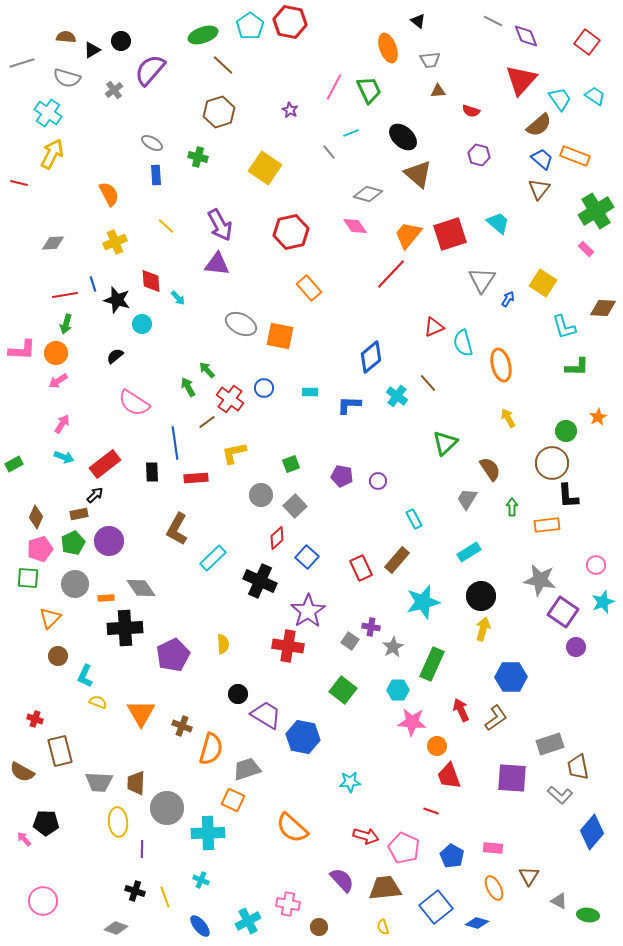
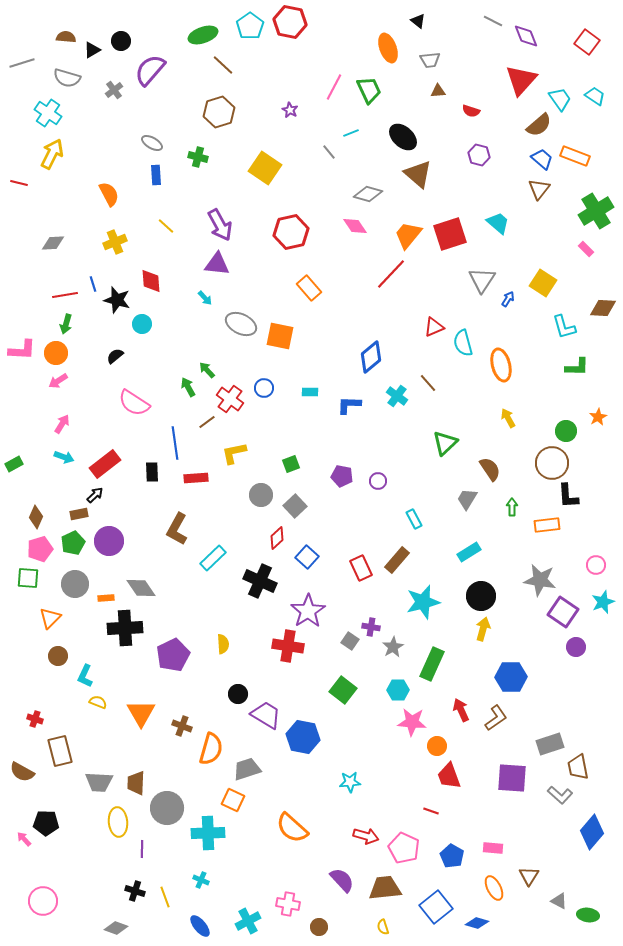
cyan arrow at (178, 298): moved 27 px right
